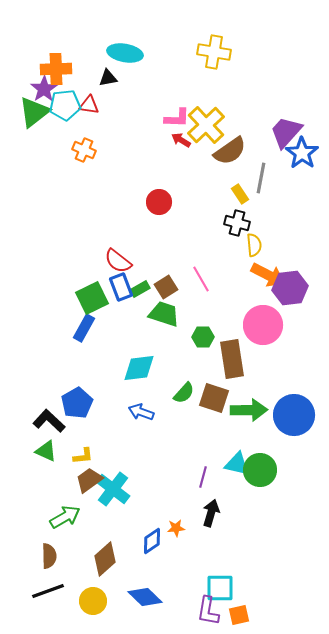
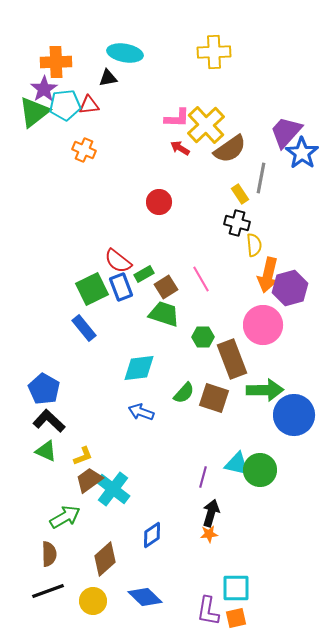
yellow cross at (214, 52): rotated 12 degrees counterclockwise
orange cross at (56, 69): moved 7 px up
red triangle at (89, 105): rotated 15 degrees counterclockwise
red arrow at (181, 140): moved 1 px left, 8 px down
brown semicircle at (230, 151): moved 2 px up
orange arrow at (268, 275): rotated 76 degrees clockwise
purple hexagon at (290, 288): rotated 8 degrees counterclockwise
green rectangle at (140, 289): moved 4 px right, 15 px up
green square at (92, 298): moved 9 px up
blue rectangle at (84, 328): rotated 68 degrees counterclockwise
brown rectangle at (232, 359): rotated 12 degrees counterclockwise
blue pentagon at (77, 403): moved 33 px left, 14 px up; rotated 12 degrees counterclockwise
green arrow at (249, 410): moved 16 px right, 20 px up
yellow L-shape at (83, 456): rotated 15 degrees counterclockwise
orange star at (176, 528): moved 33 px right, 6 px down
blue diamond at (152, 541): moved 6 px up
brown semicircle at (49, 556): moved 2 px up
cyan square at (220, 588): moved 16 px right
orange square at (239, 615): moved 3 px left, 3 px down
